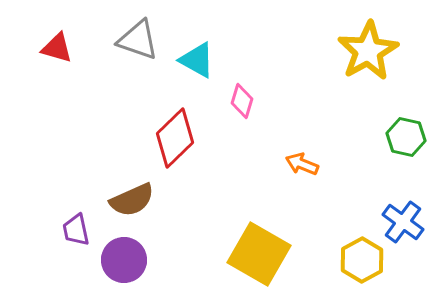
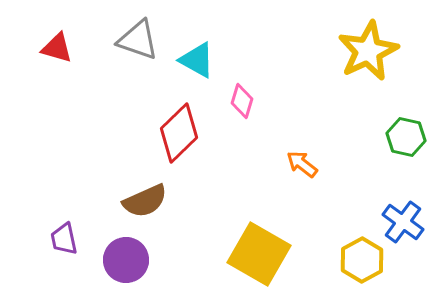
yellow star: rotated 4 degrees clockwise
red diamond: moved 4 px right, 5 px up
orange arrow: rotated 16 degrees clockwise
brown semicircle: moved 13 px right, 1 px down
purple trapezoid: moved 12 px left, 9 px down
purple circle: moved 2 px right
